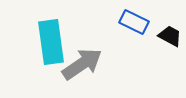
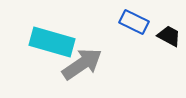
black trapezoid: moved 1 px left
cyan rectangle: moved 1 px right; rotated 66 degrees counterclockwise
